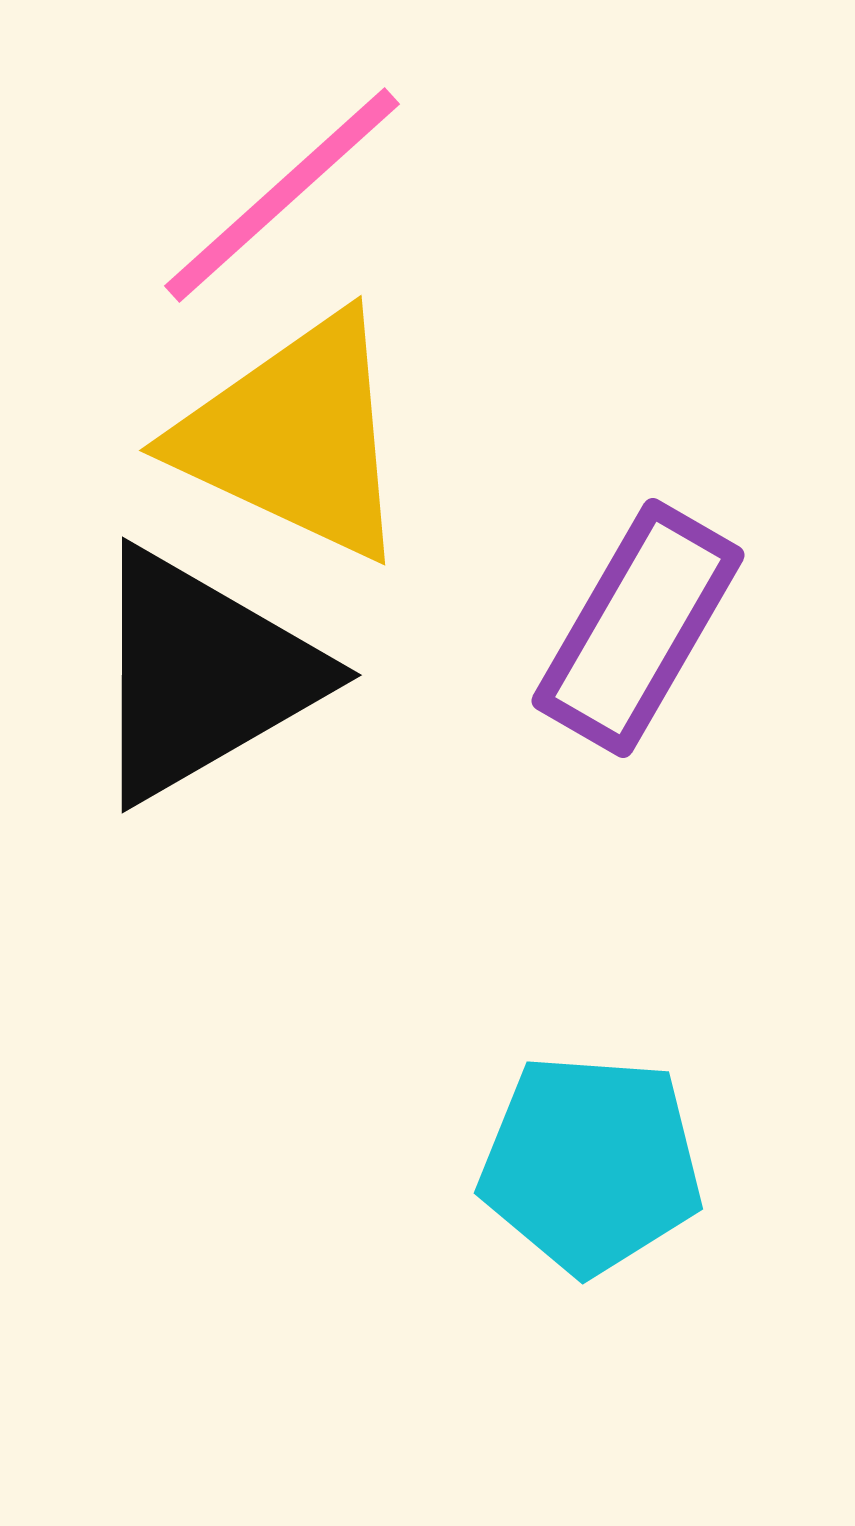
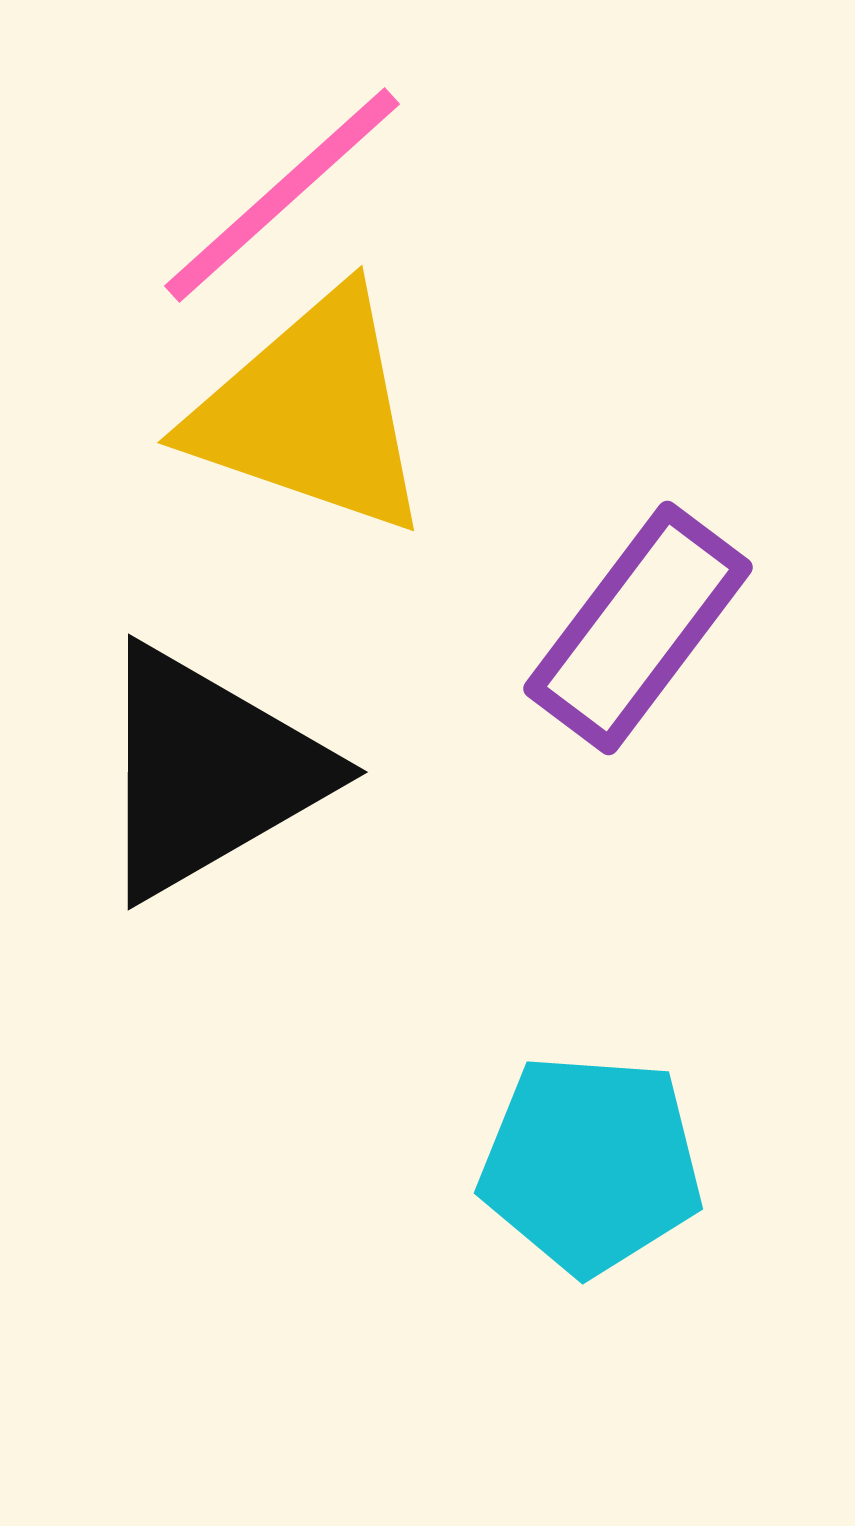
yellow triangle: moved 16 px right, 24 px up; rotated 6 degrees counterclockwise
purple rectangle: rotated 7 degrees clockwise
black triangle: moved 6 px right, 97 px down
